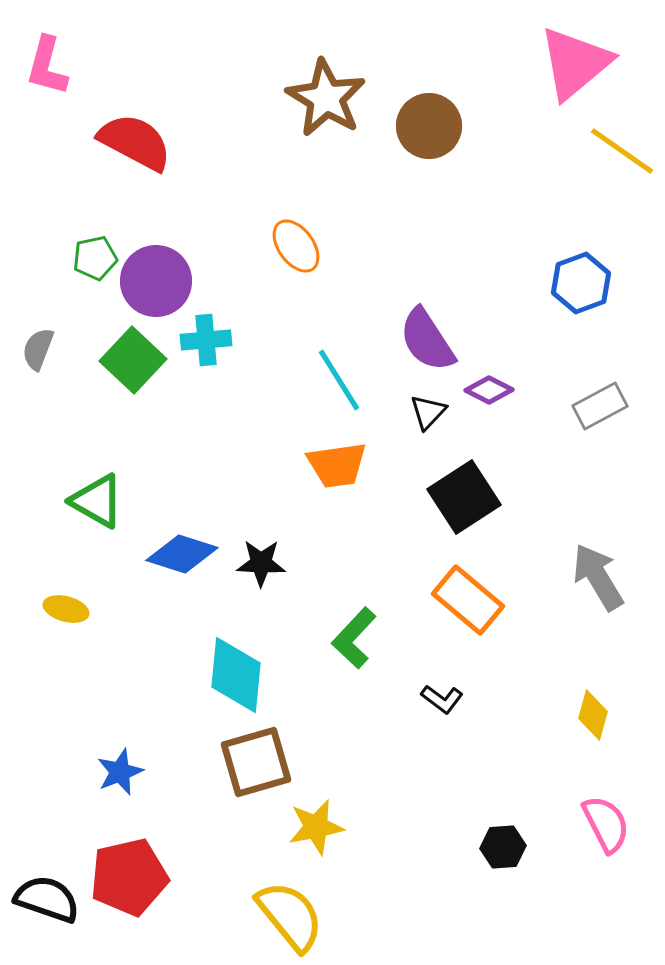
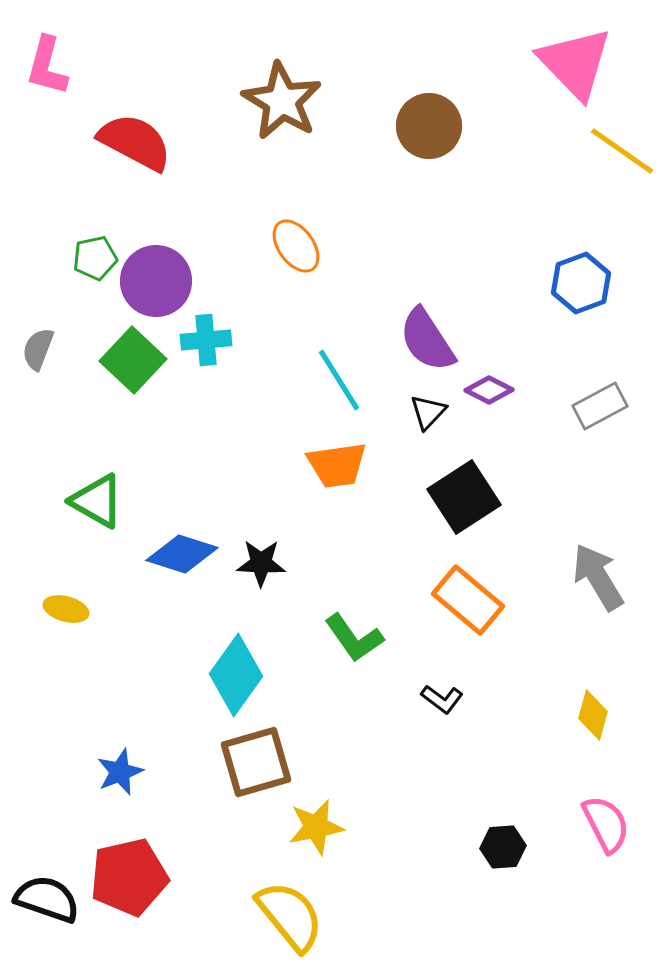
pink triangle: rotated 34 degrees counterclockwise
brown star: moved 44 px left, 3 px down
green L-shape: rotated 78 degrees counterclockwise
cyan diamond: rotated 30 degrees clockwise
